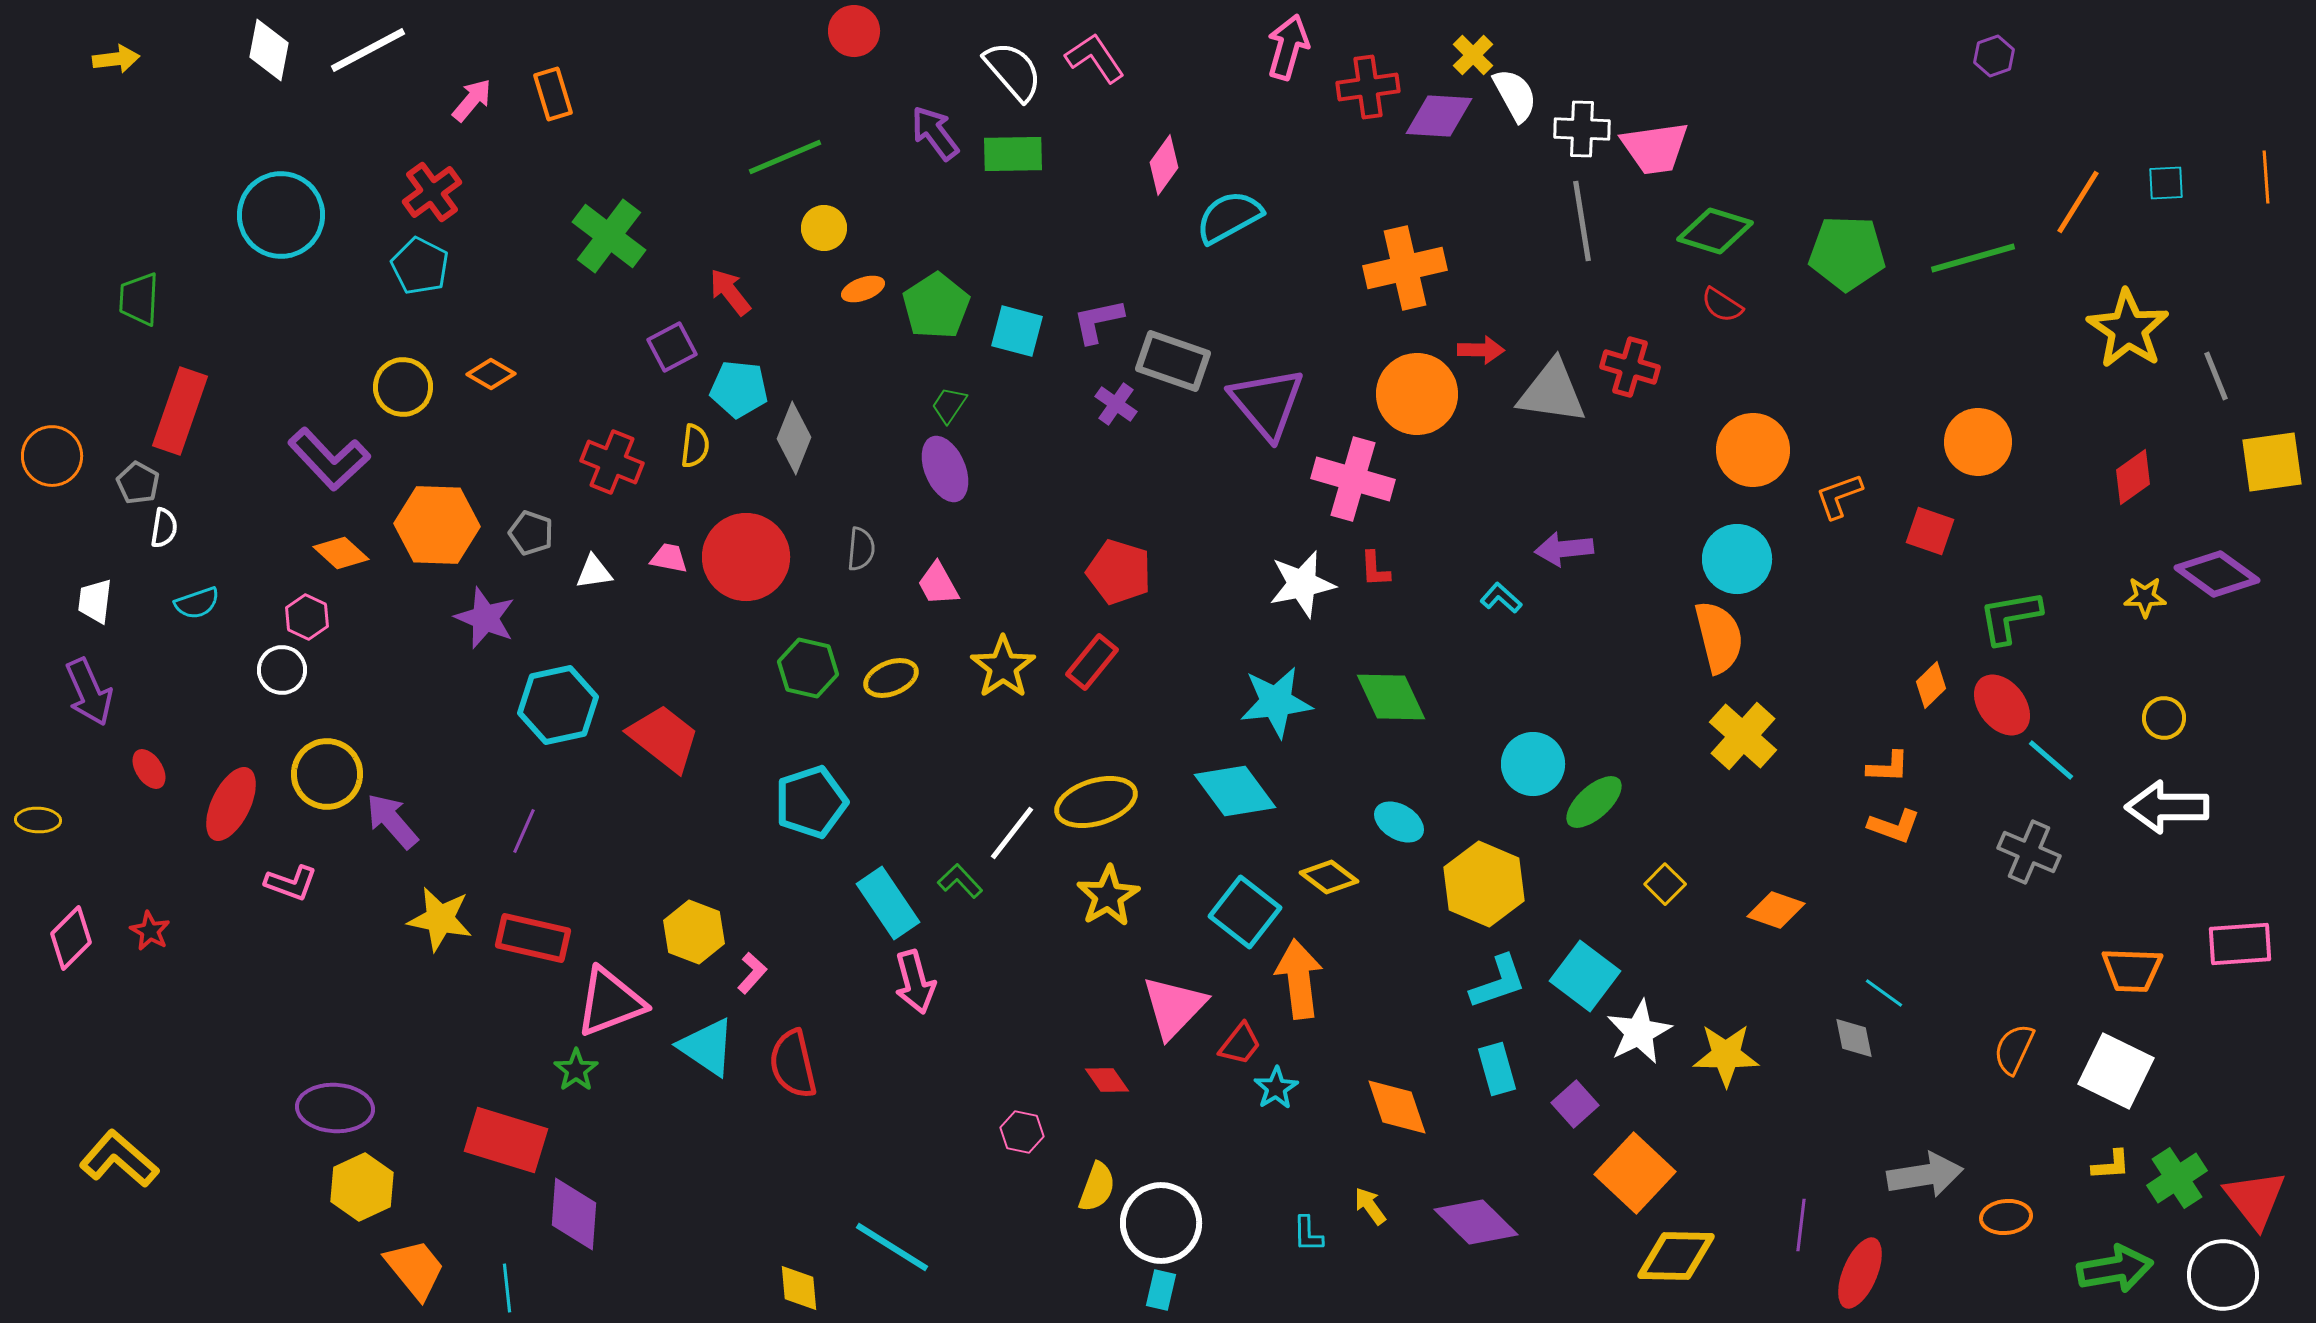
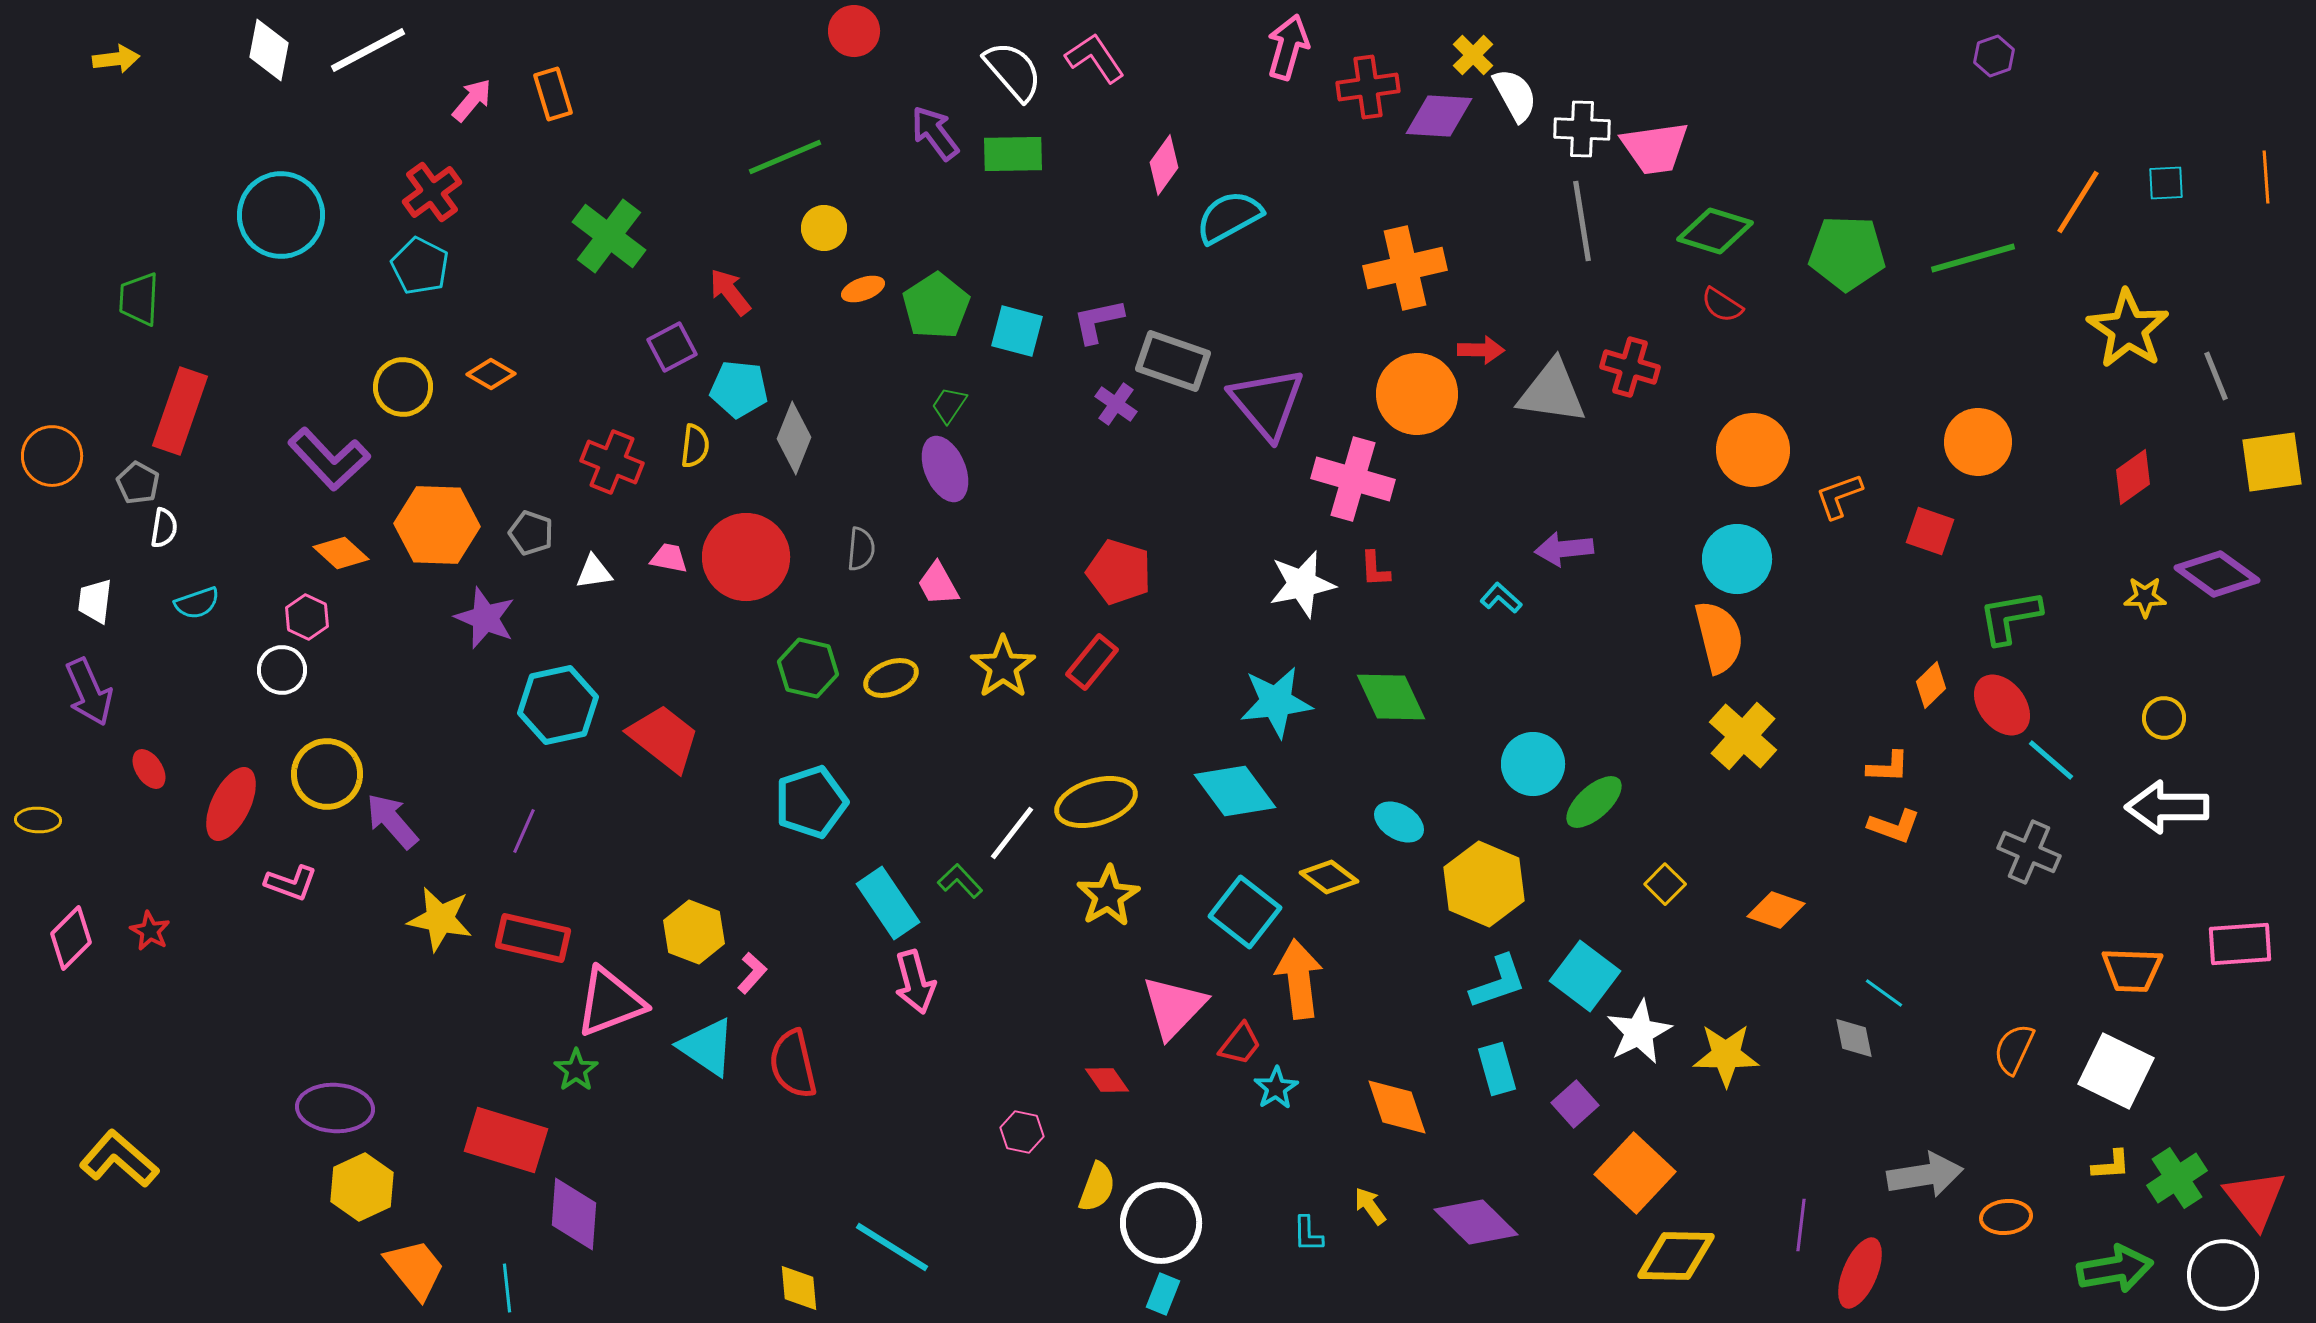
cyan rectangle at (1161, 1290): moved 2 px right, 4 px down; rotated 9 degrees clockwise
